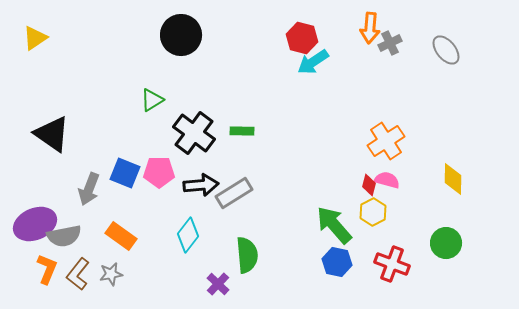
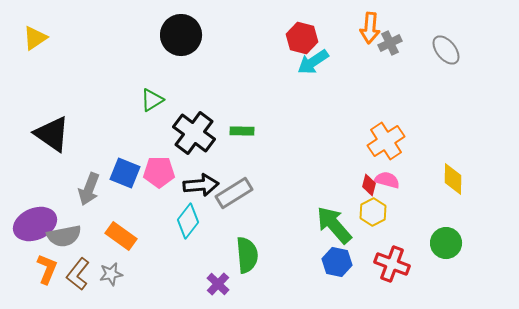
cyan diamond: moved 14 px up
